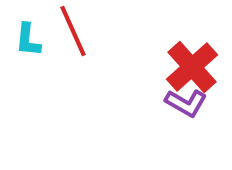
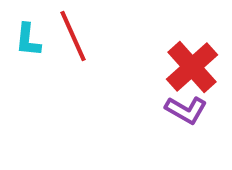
red line: moved 5 px down
purple L-shape: moved 7 px down
